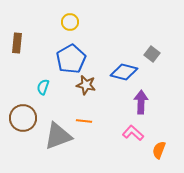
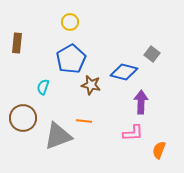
brown star: moved 5 px right
pink L-shape: rotated 135 degrees clockwise
